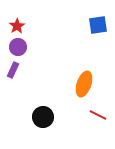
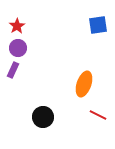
purple circle: moved 1 px down
